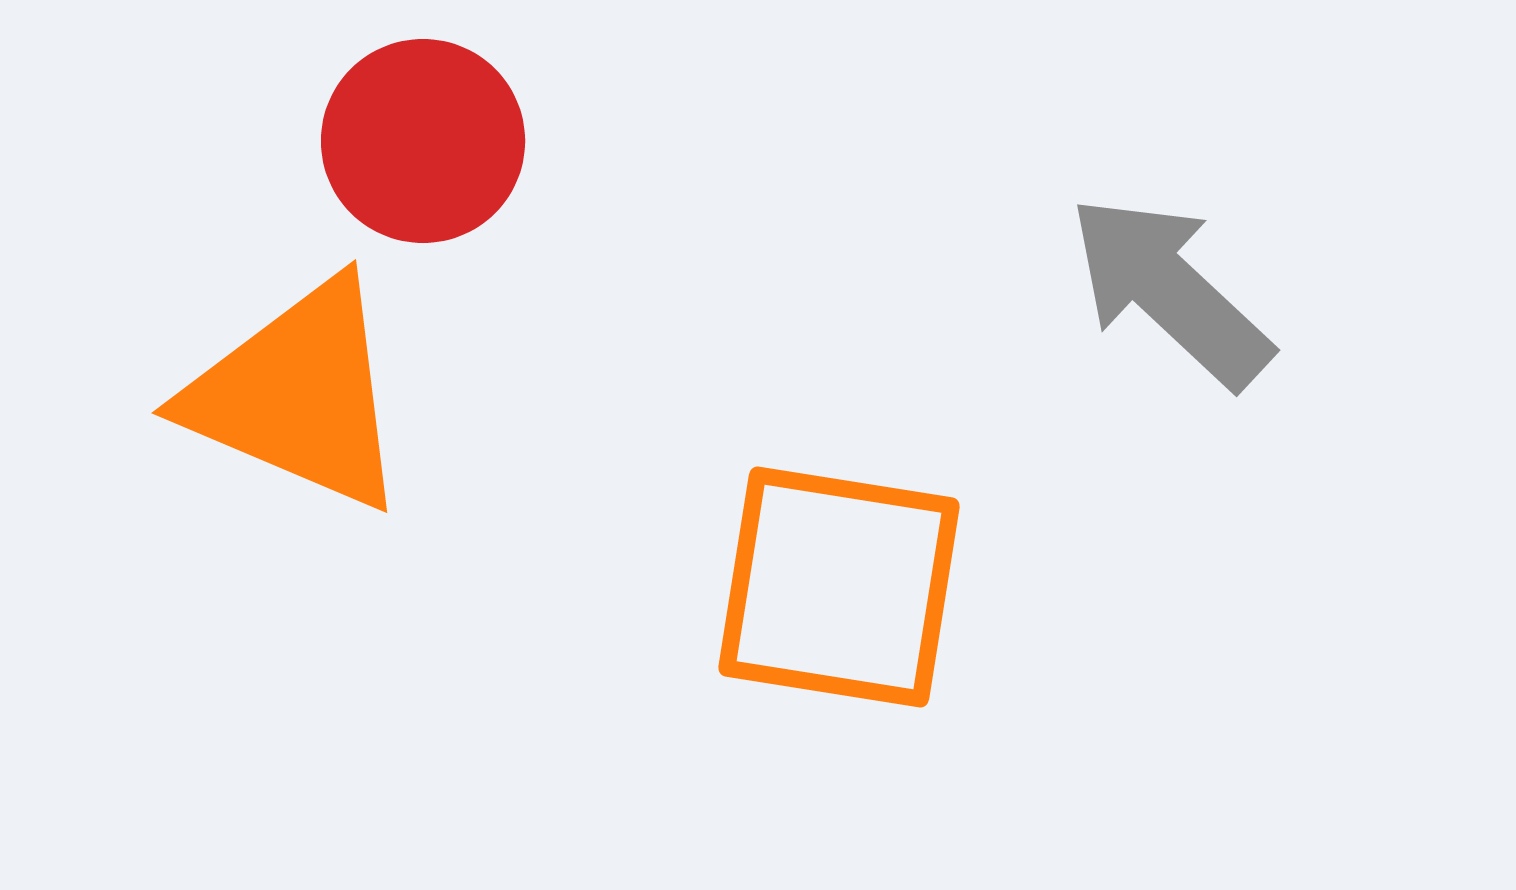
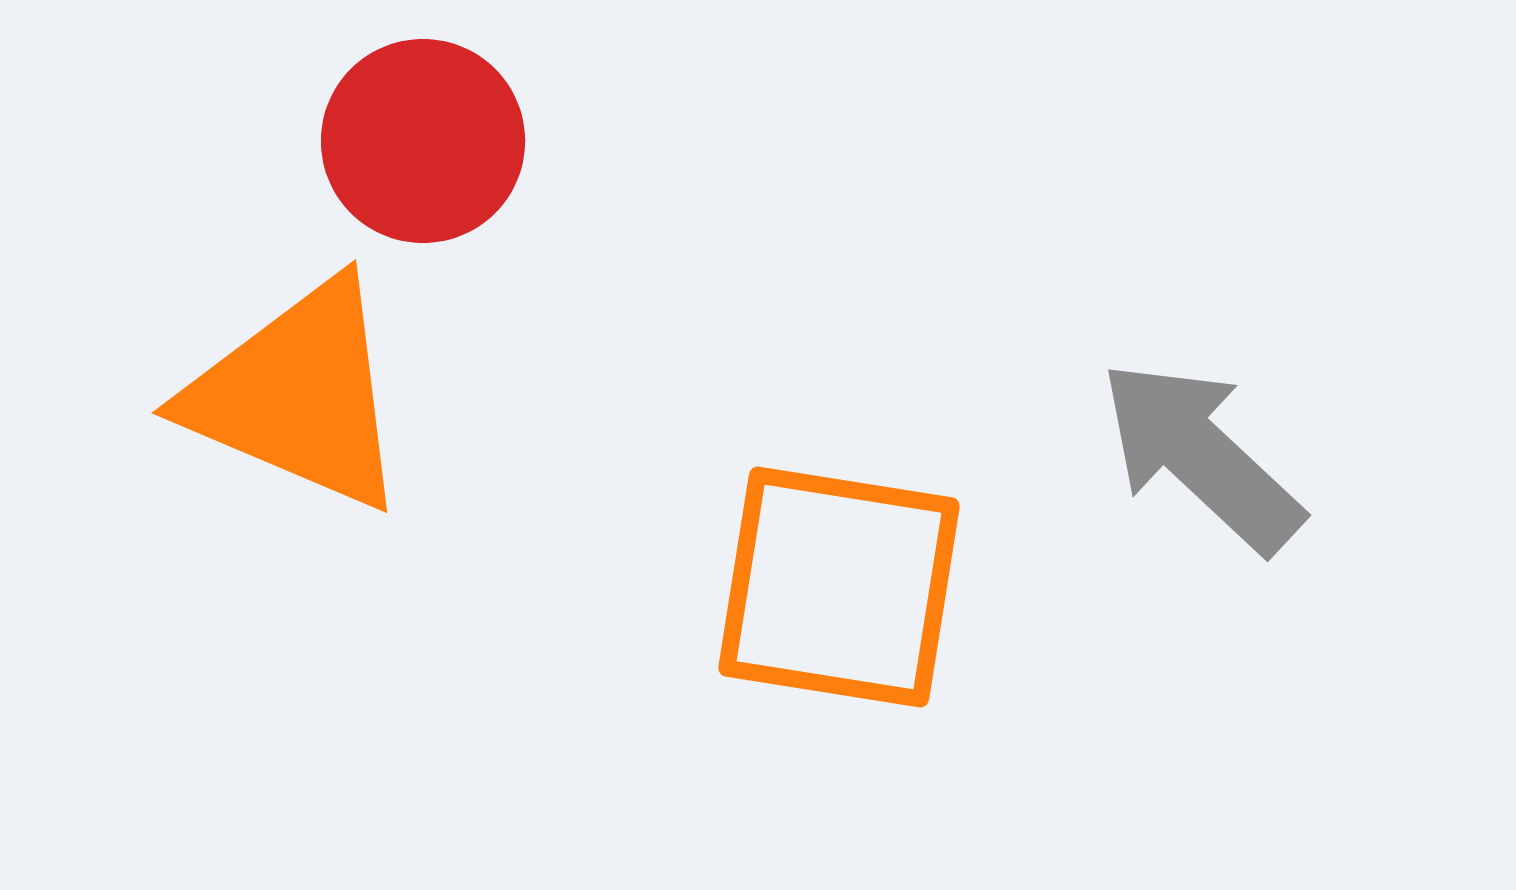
gray arrow: moved 31 px right, 165 px down
